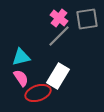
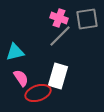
pink cross: rotated 18 degrees counterclockwise
gray line: moved 1 px right
cyan triangle: moved 6 px left, 5 px up
white rectangle: rotated 15 degrees counterclockwise
